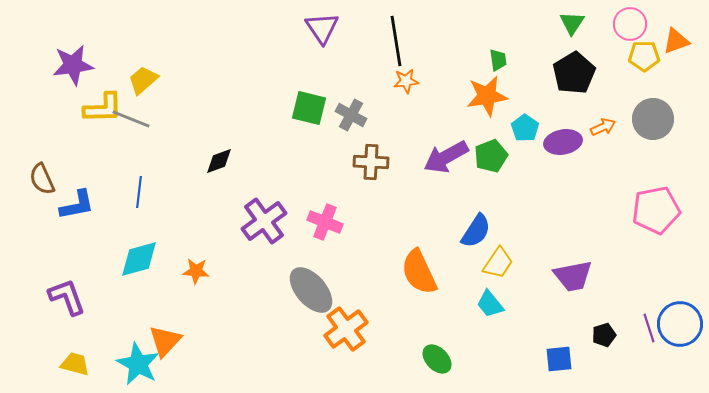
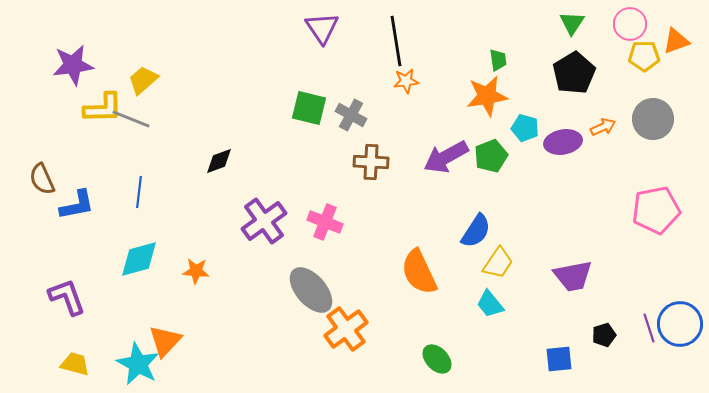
cyan pentagon at (525, 128): rotated 20 degrees counterclockwise
